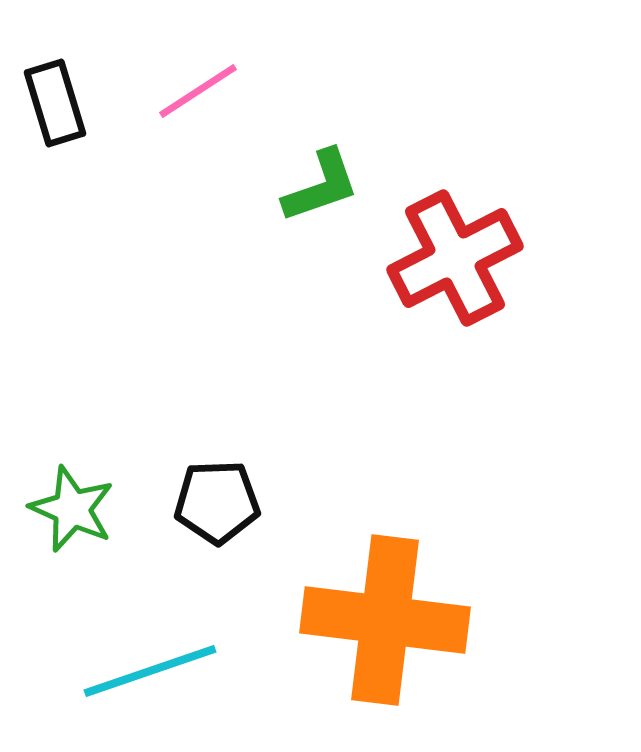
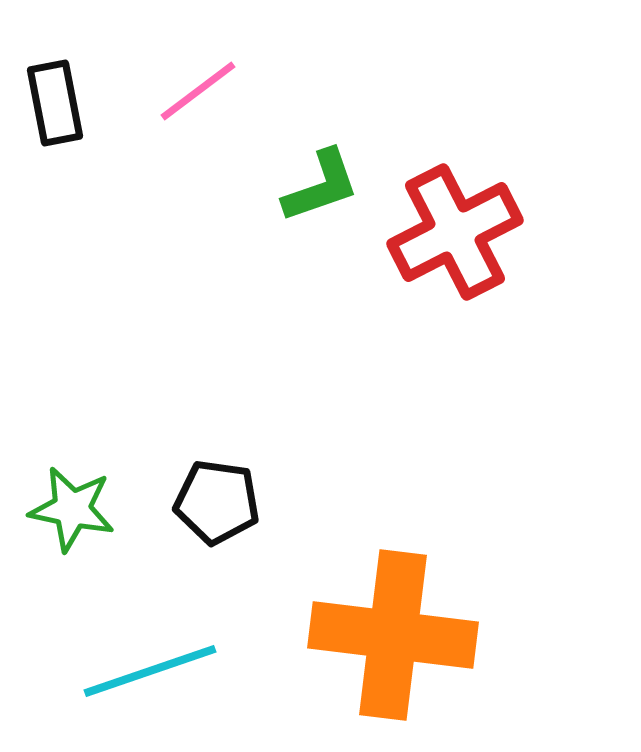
pink line: rotated 4 degrees counterclockwise
black rectangle: rotated 6 degrees clockwise
red cross: moved 26 px up
black pentagon: rotated 10 degrees clockwise
green star: rotated 12 degrees counterclockwise
orange cross: moved 8 px right, 15 px down
